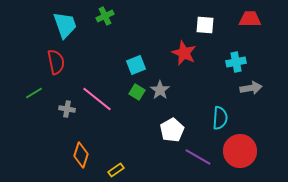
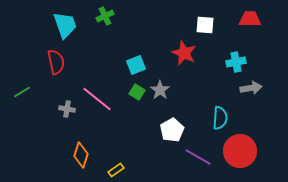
green line: moved 12 px left, 1 px up
